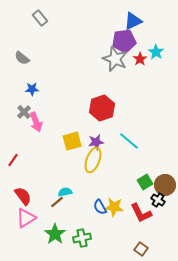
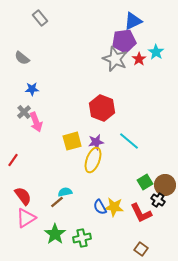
red star: moved 1 px left
red hexagon: rotated 20 degrees counterclockwise
